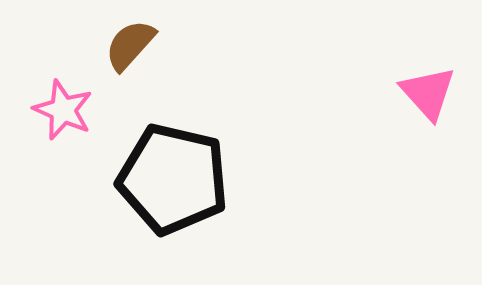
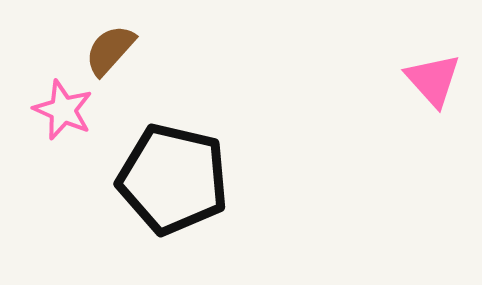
brown semicircle: moved 20 px left, 5 px down
pink triangle: moved 5 px right, 13 px up
